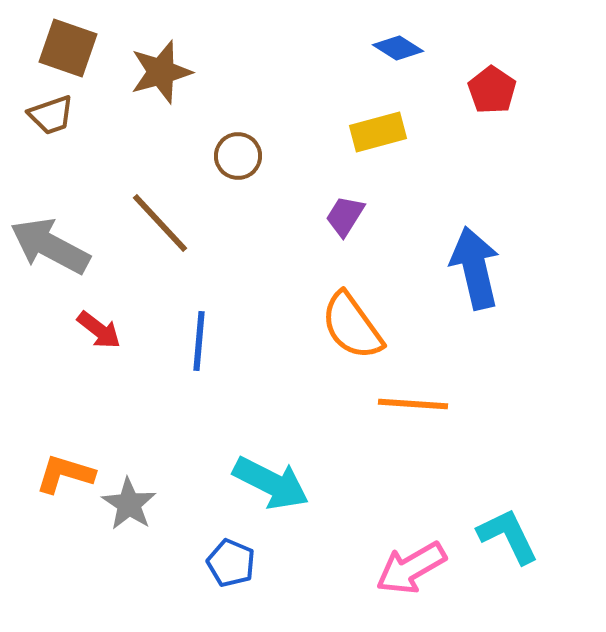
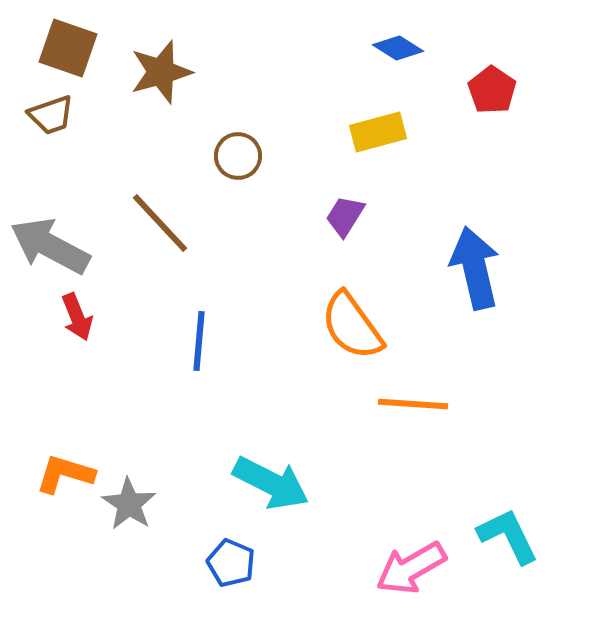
red arrow: moved 22 px left, 13 px up; rotated 30 degrees clockwise
